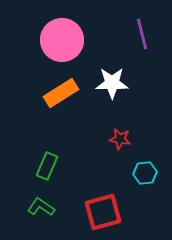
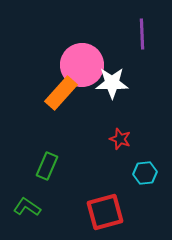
purple line: rotated 12 degrees clockwise
pink circle: moved 20 px right, 25 px down
orange rectangle: rotated 16 degrees counterclockwise
red star: rotated 10 degrees clockwise
green L-shape: moved 14 px left
red square: moved 2 px right
